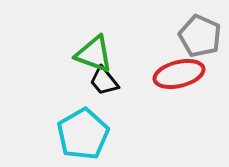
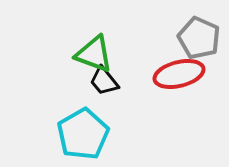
gray pentagon: moved 1 px left, 2 px down
